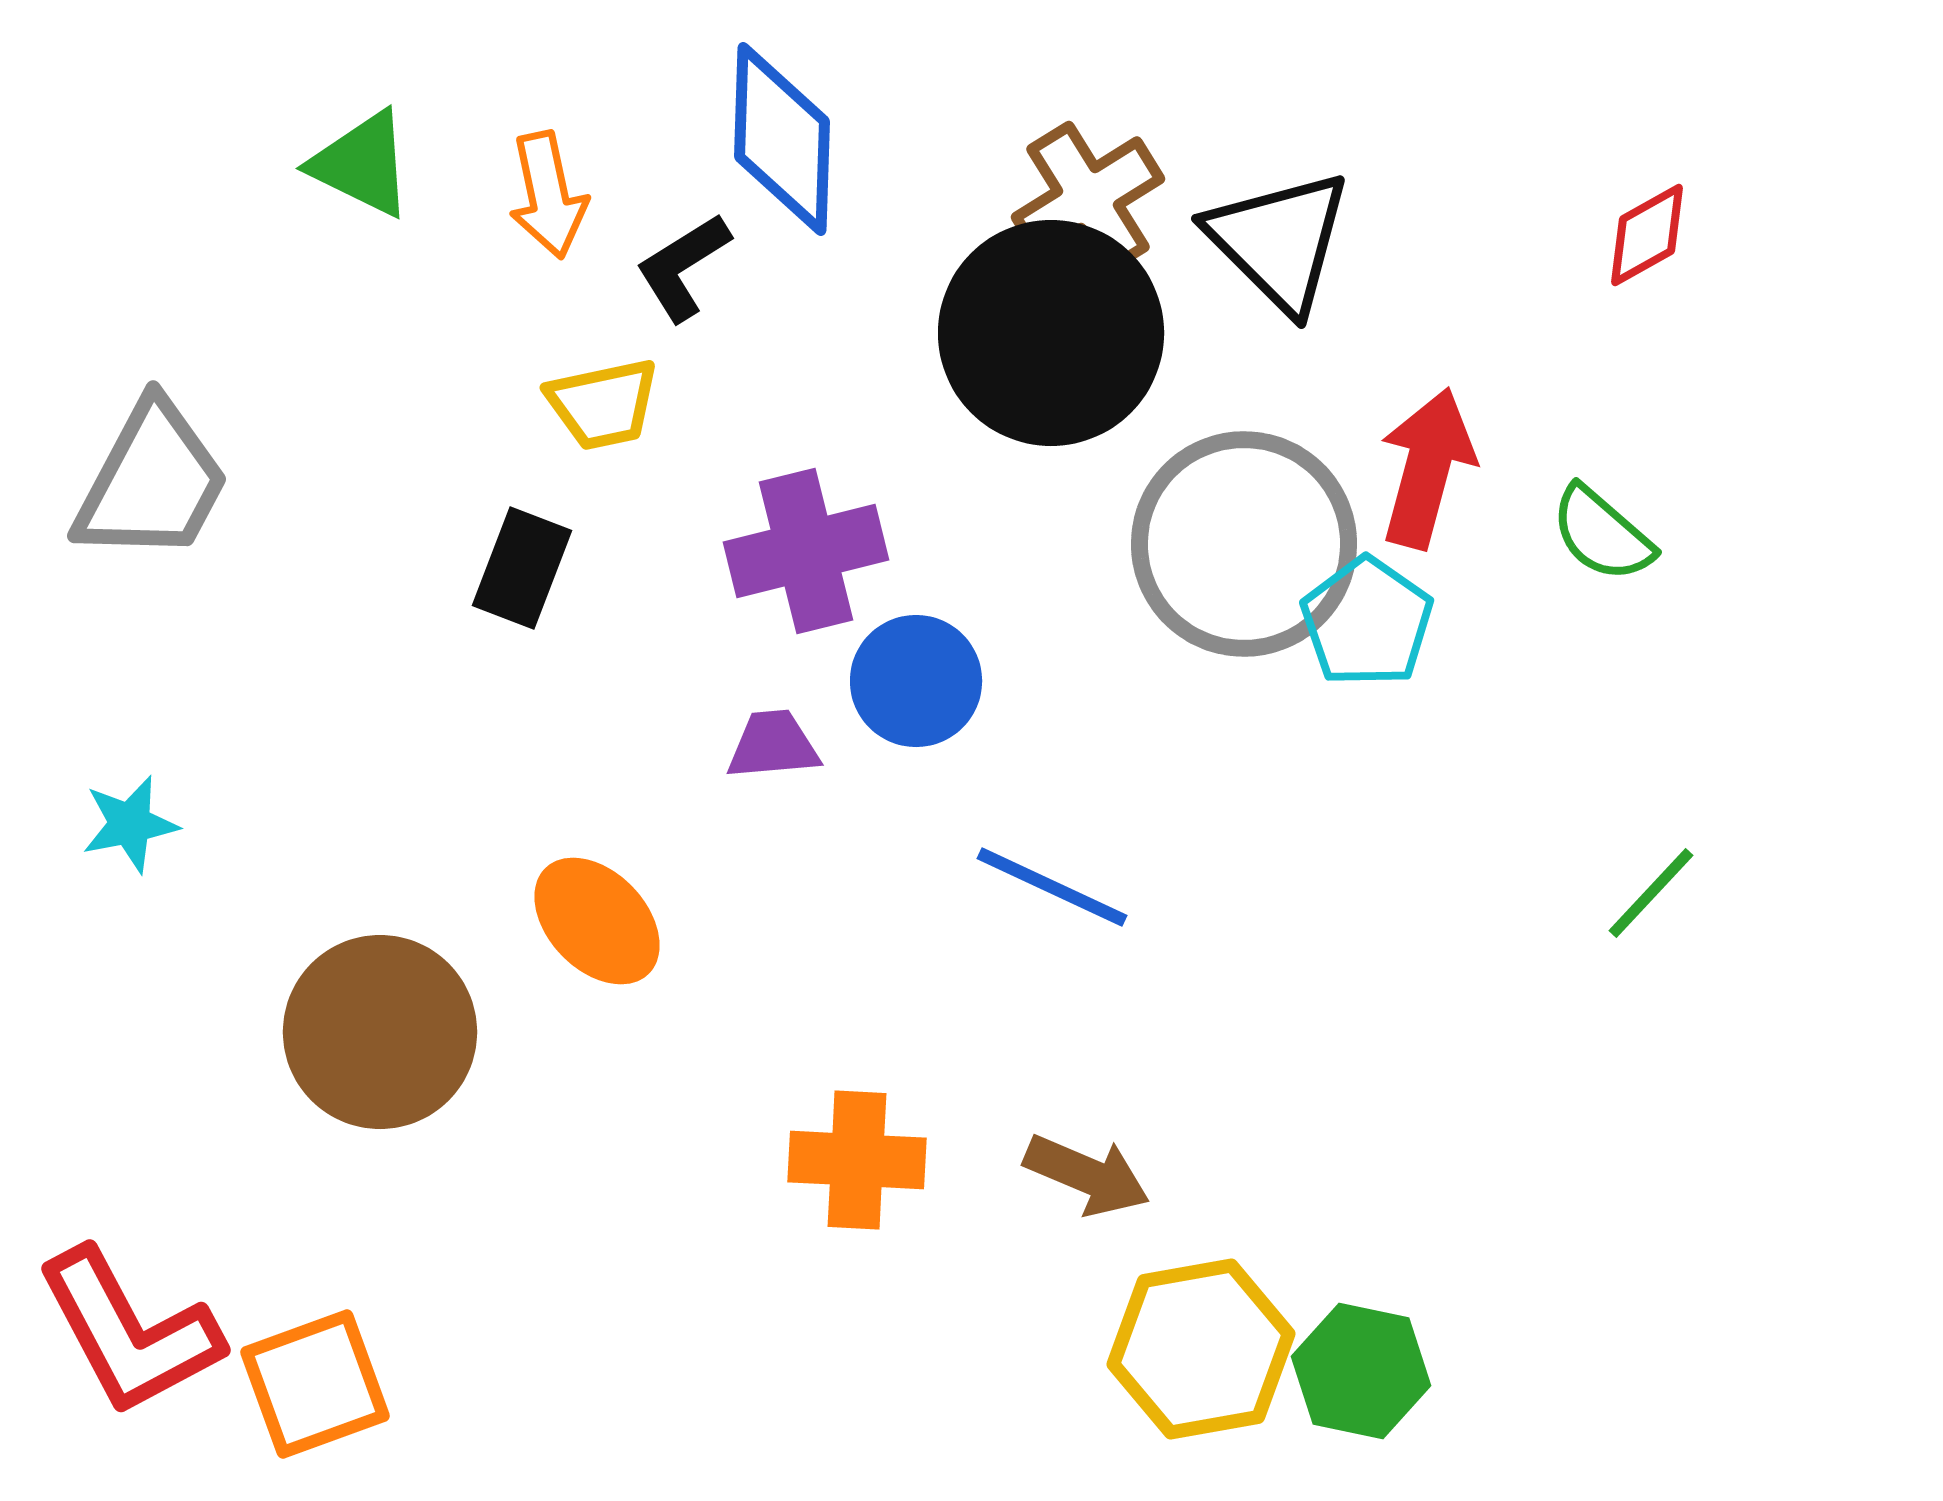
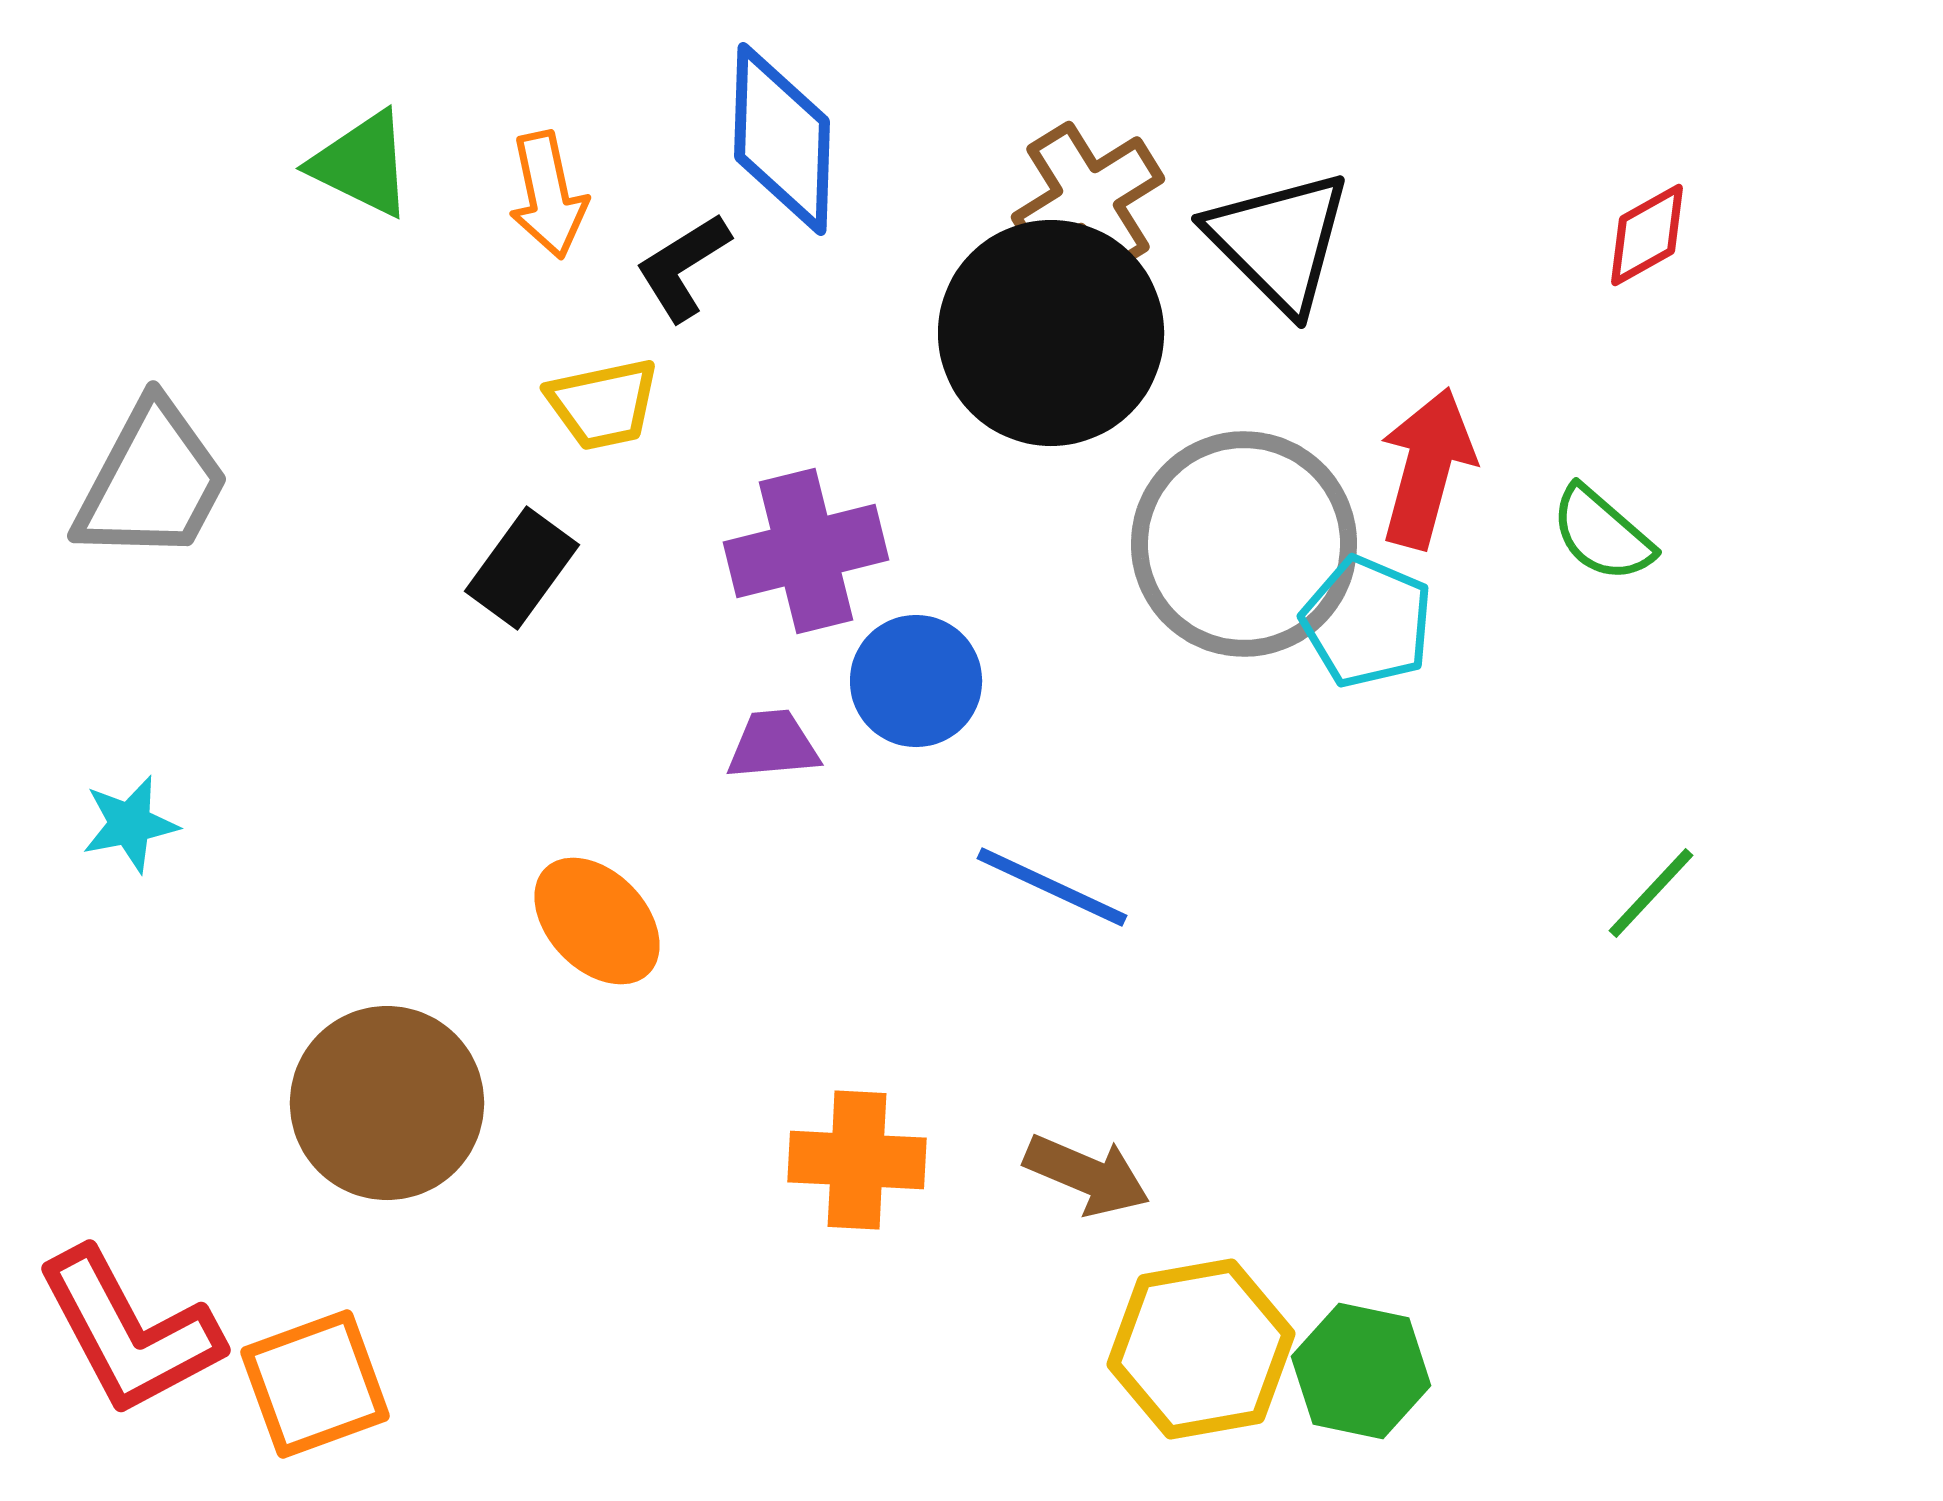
black rectangle: rotated 15 degrees clockwise
cyan pentagon: rotated 12 degrees counterclockwise
brown circle: moved 7 px right, 71 px down
